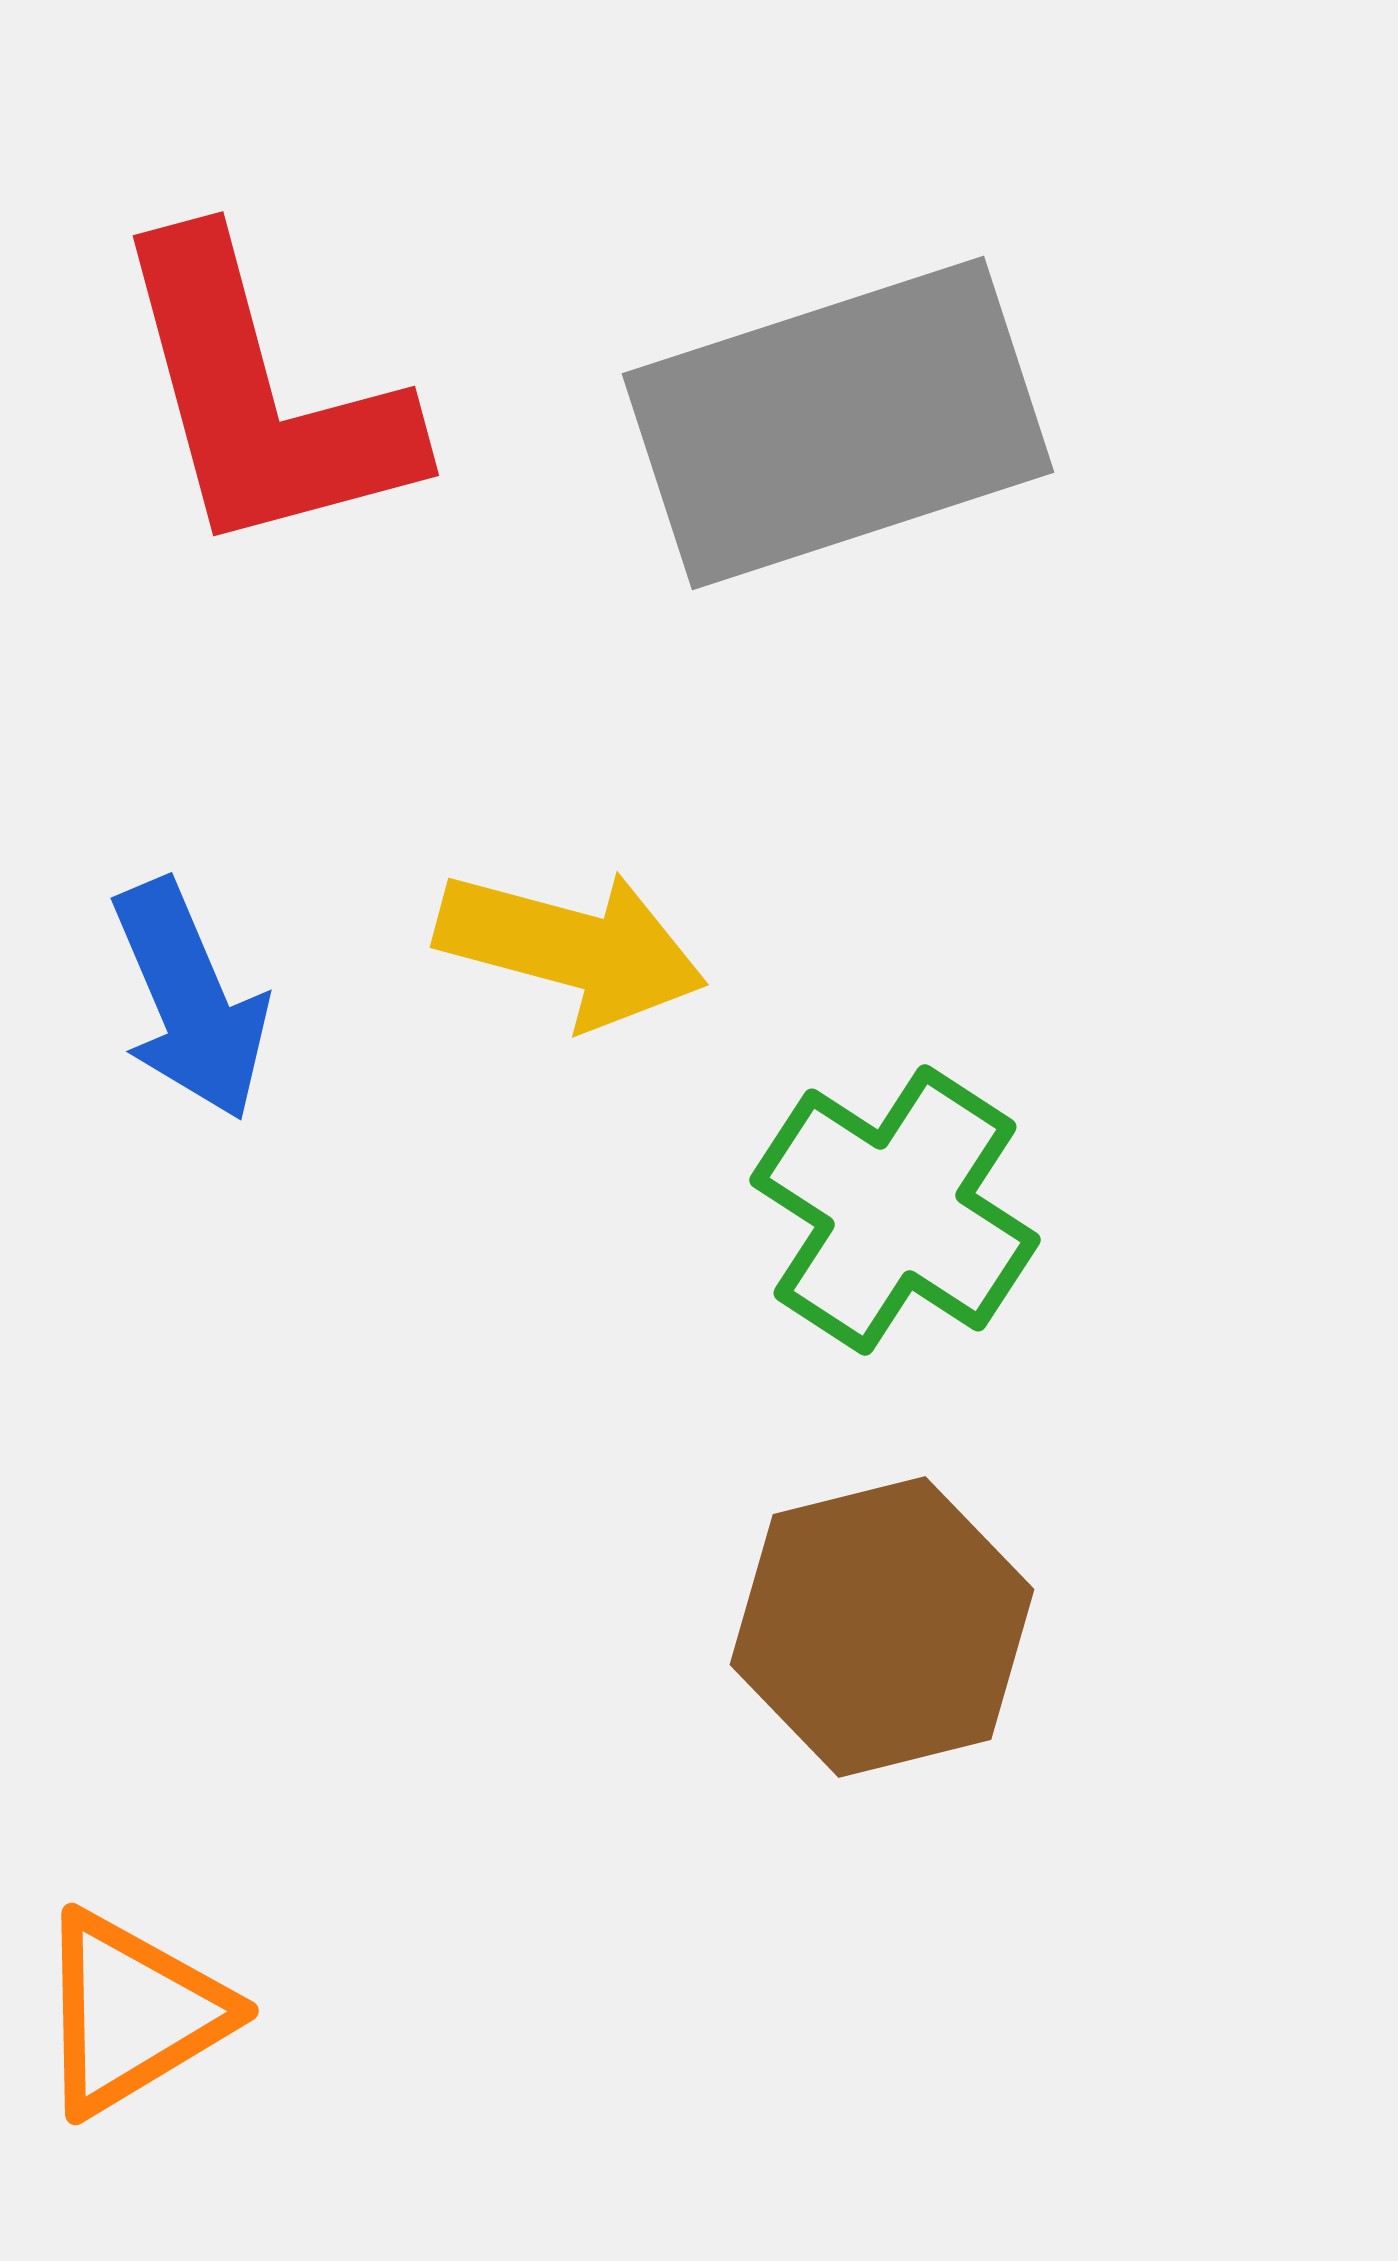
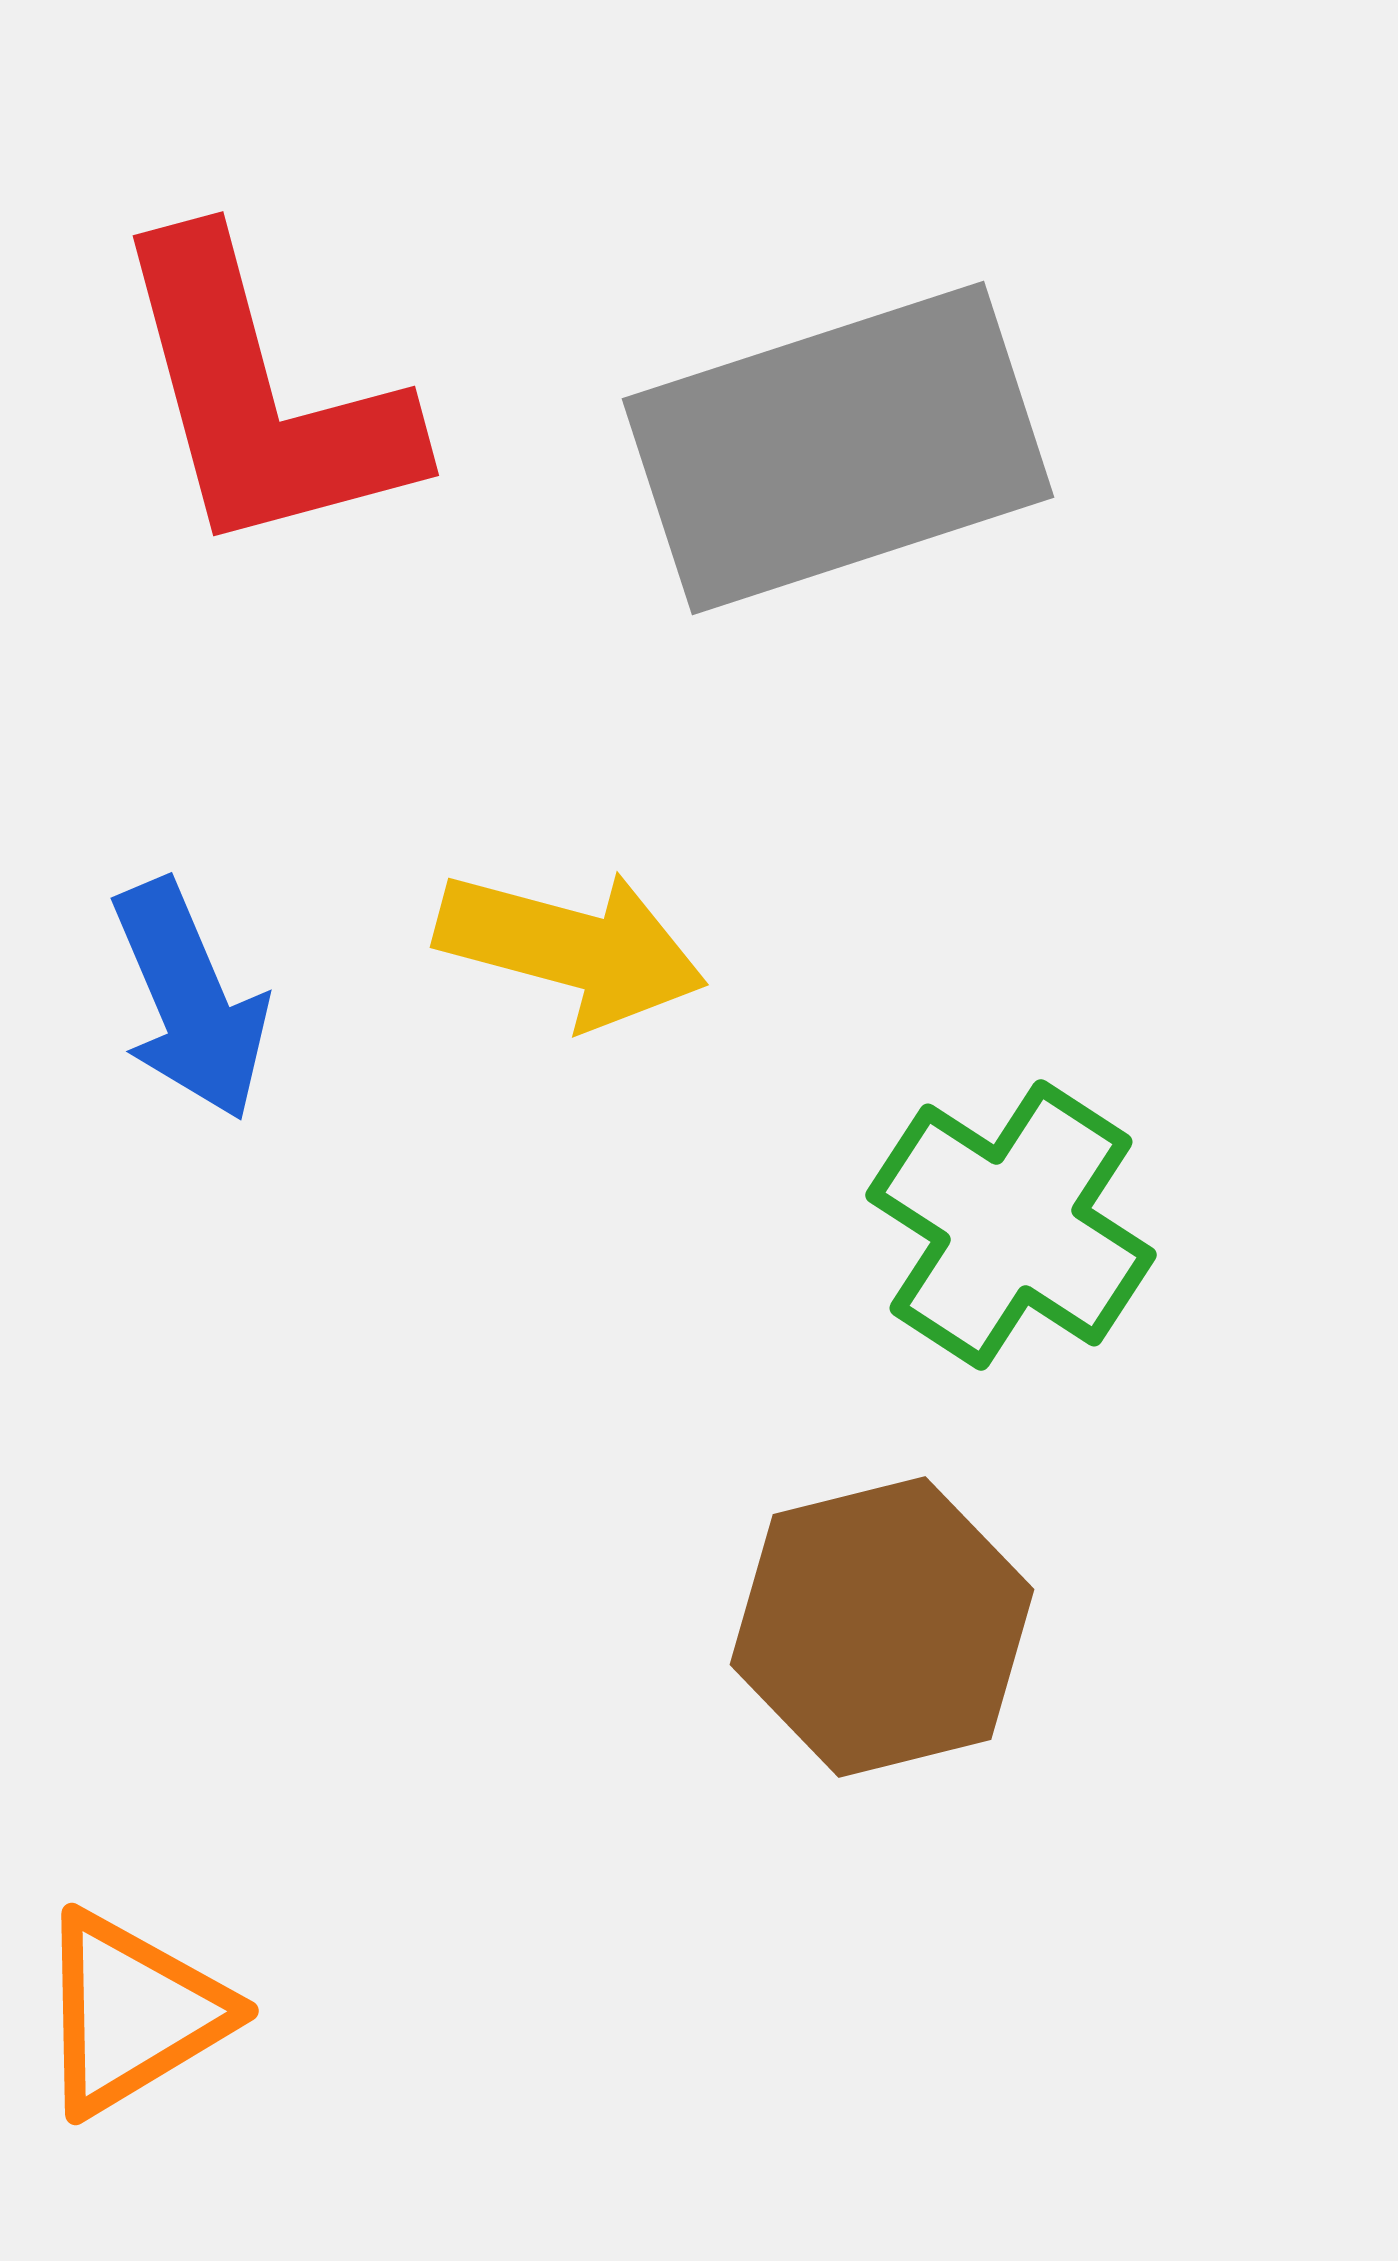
gray rectangle: moved 25 px down
green cross: moved 116 px right, 15 px down
